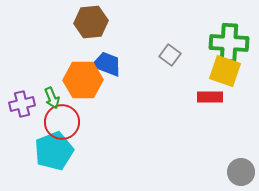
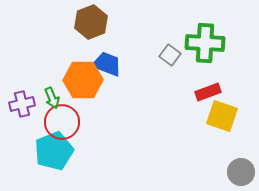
brown hexagon: rotated 16 degrees counterclockwise
green cross: moved 24 px left
yellow square: moved 3 px left, 45 px down
red rectangle: moved 2 px left, 5 px up; rotated 20 degrees counterclockwise
